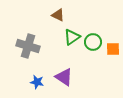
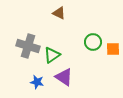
brown triangle: moved 1 px right, 2 px up
green triangle: moved 20 px left, 18 px down
